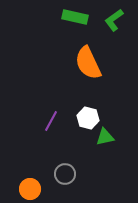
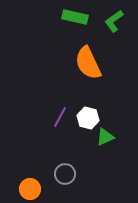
green L-shape: moved 1 px down
purple line: moved 9 px right, 4 px up
green triangle: rotated 12 degrees counterclockwise
